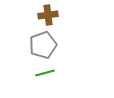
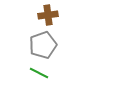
green line: moved 6 px left; rotated 42 degrees clockwise
